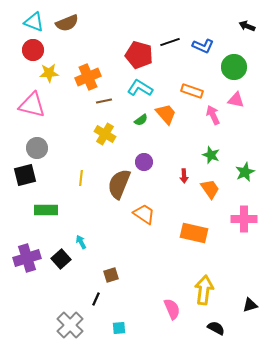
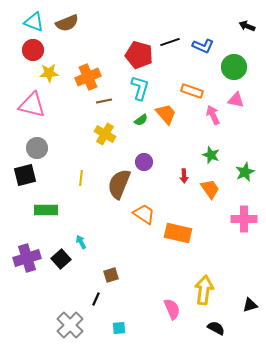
cyan L-shape at (140, 88): rotated 75 degrees clockwise
orange rectangle at (194, 233): moved 16 px left
